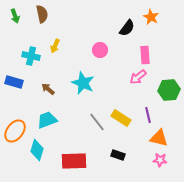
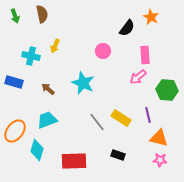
pink circle: moved 3 px right, 1 px down
green hexagon: moved 2 px left; rotated 10 degrees clockwise
